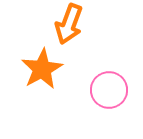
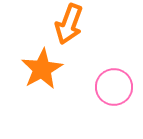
pink circle: moved 5 px right, 3 px up
